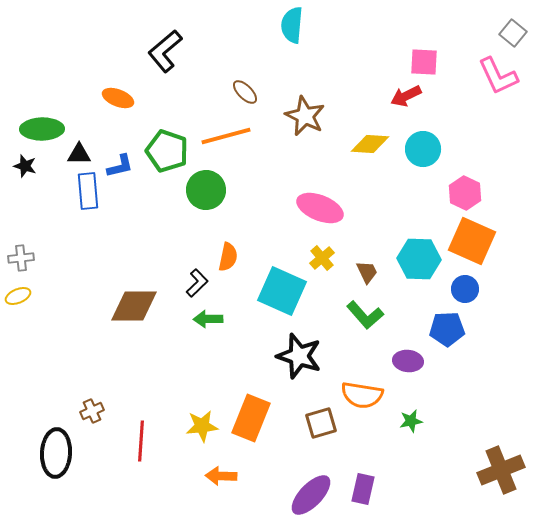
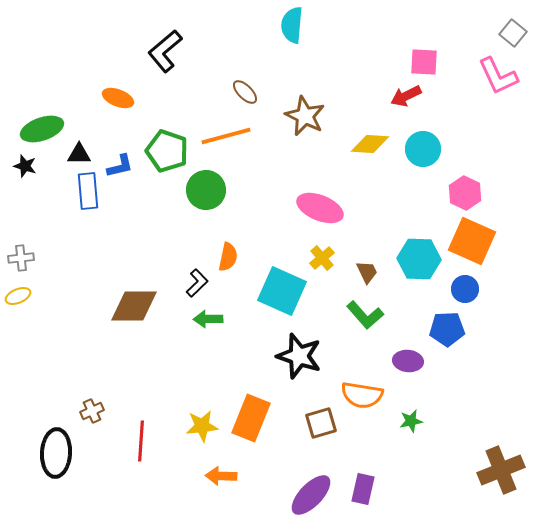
green ellipse at (42, 129): rotated 18 degrees counterclockwise
